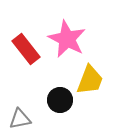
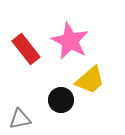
pink star: moved 3 px right, 2 px down
yellow trapezoid: rotated 28 degrees clockwise
black circle: moved 1 px right
